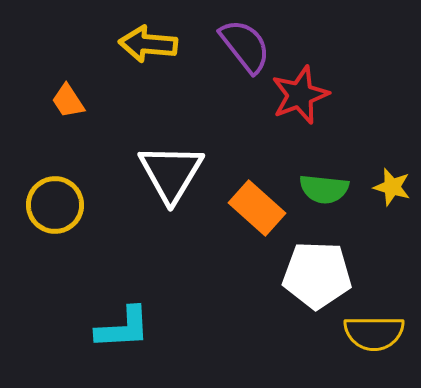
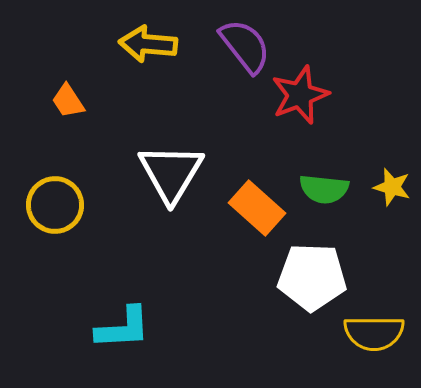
white pentagon: moved 5 px left, 2 px down
